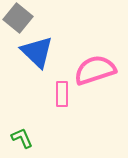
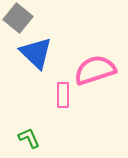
blue triangle: moved 1 px left, 1 px down
pink rectangle: moved 1 px right, 1 px down
green L-shape: moved 7 px right
